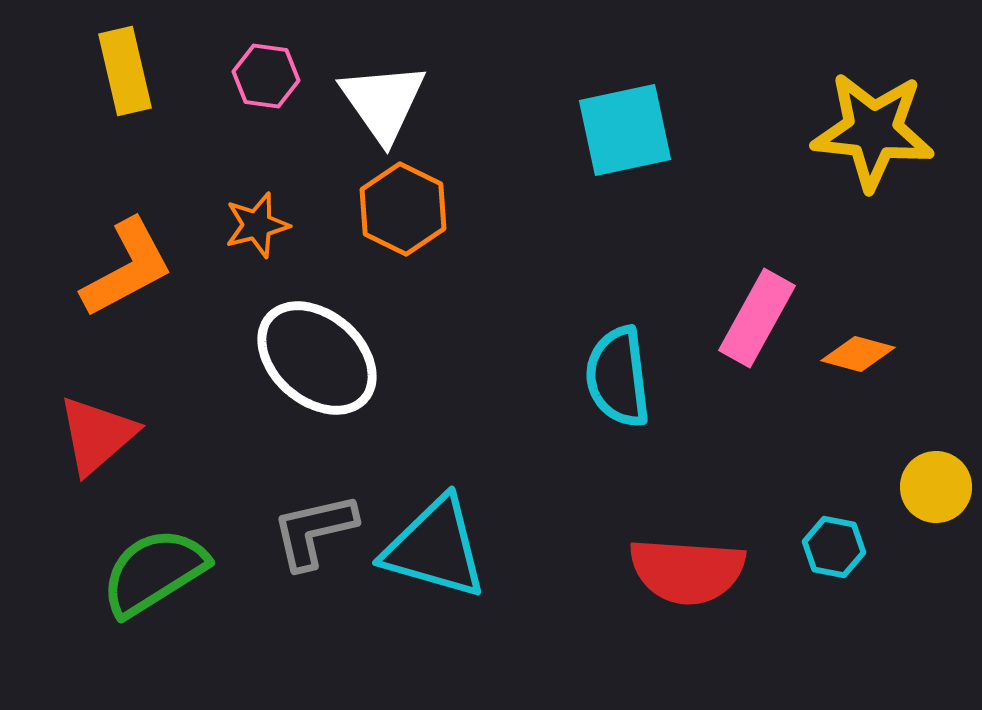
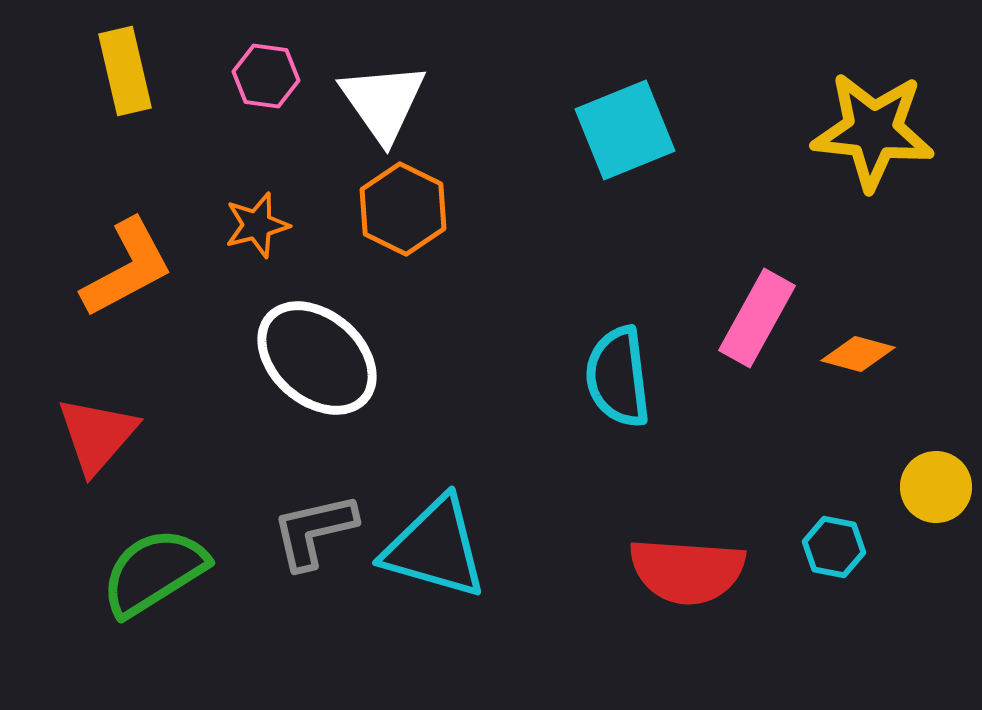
cyan square: rotated 10 degrees counterclockwise
red triangle: rotated 8 degrees counterclockwise
